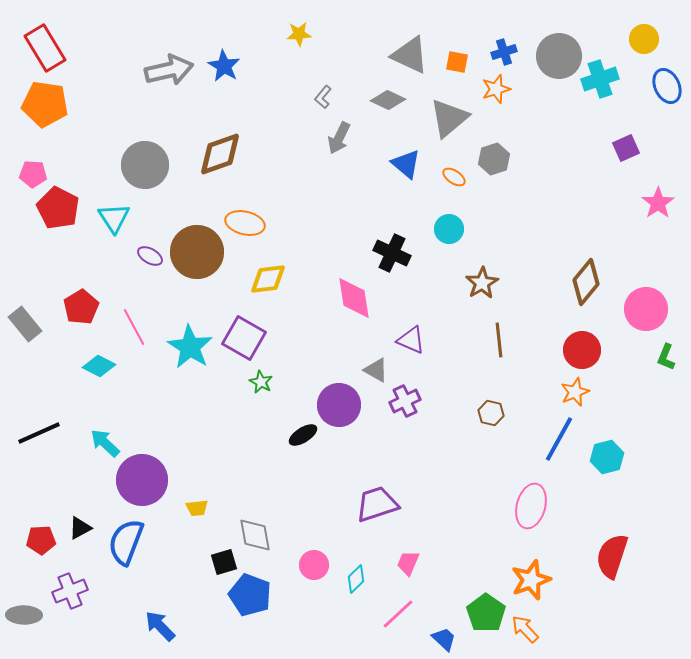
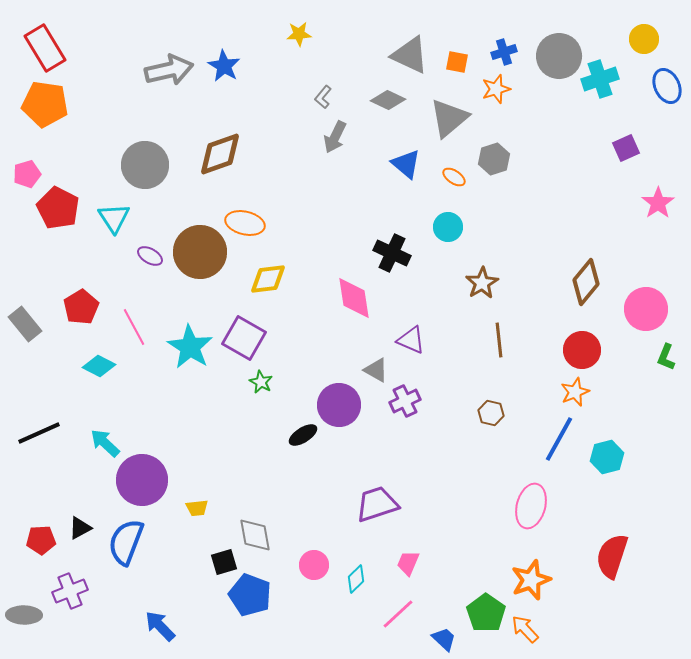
gray arrow at (339, 138): moved 4 px left, 1 px up
pink pentagon at (33, 174): moved 6 px left; rotated 20 degrees counterclockwise
cyan circle at (449, 229): moved 1 px left, 2 px up
brown circle at (197, 252): moved 3 px right
